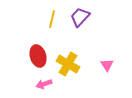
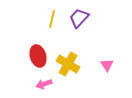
purple trapezoid: moved 1 px left, 1 px down
